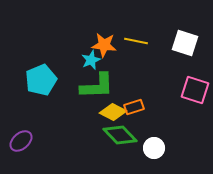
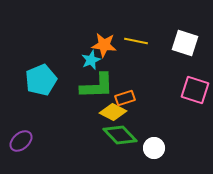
orange rectangle: moved 9 px left, 9 px up
